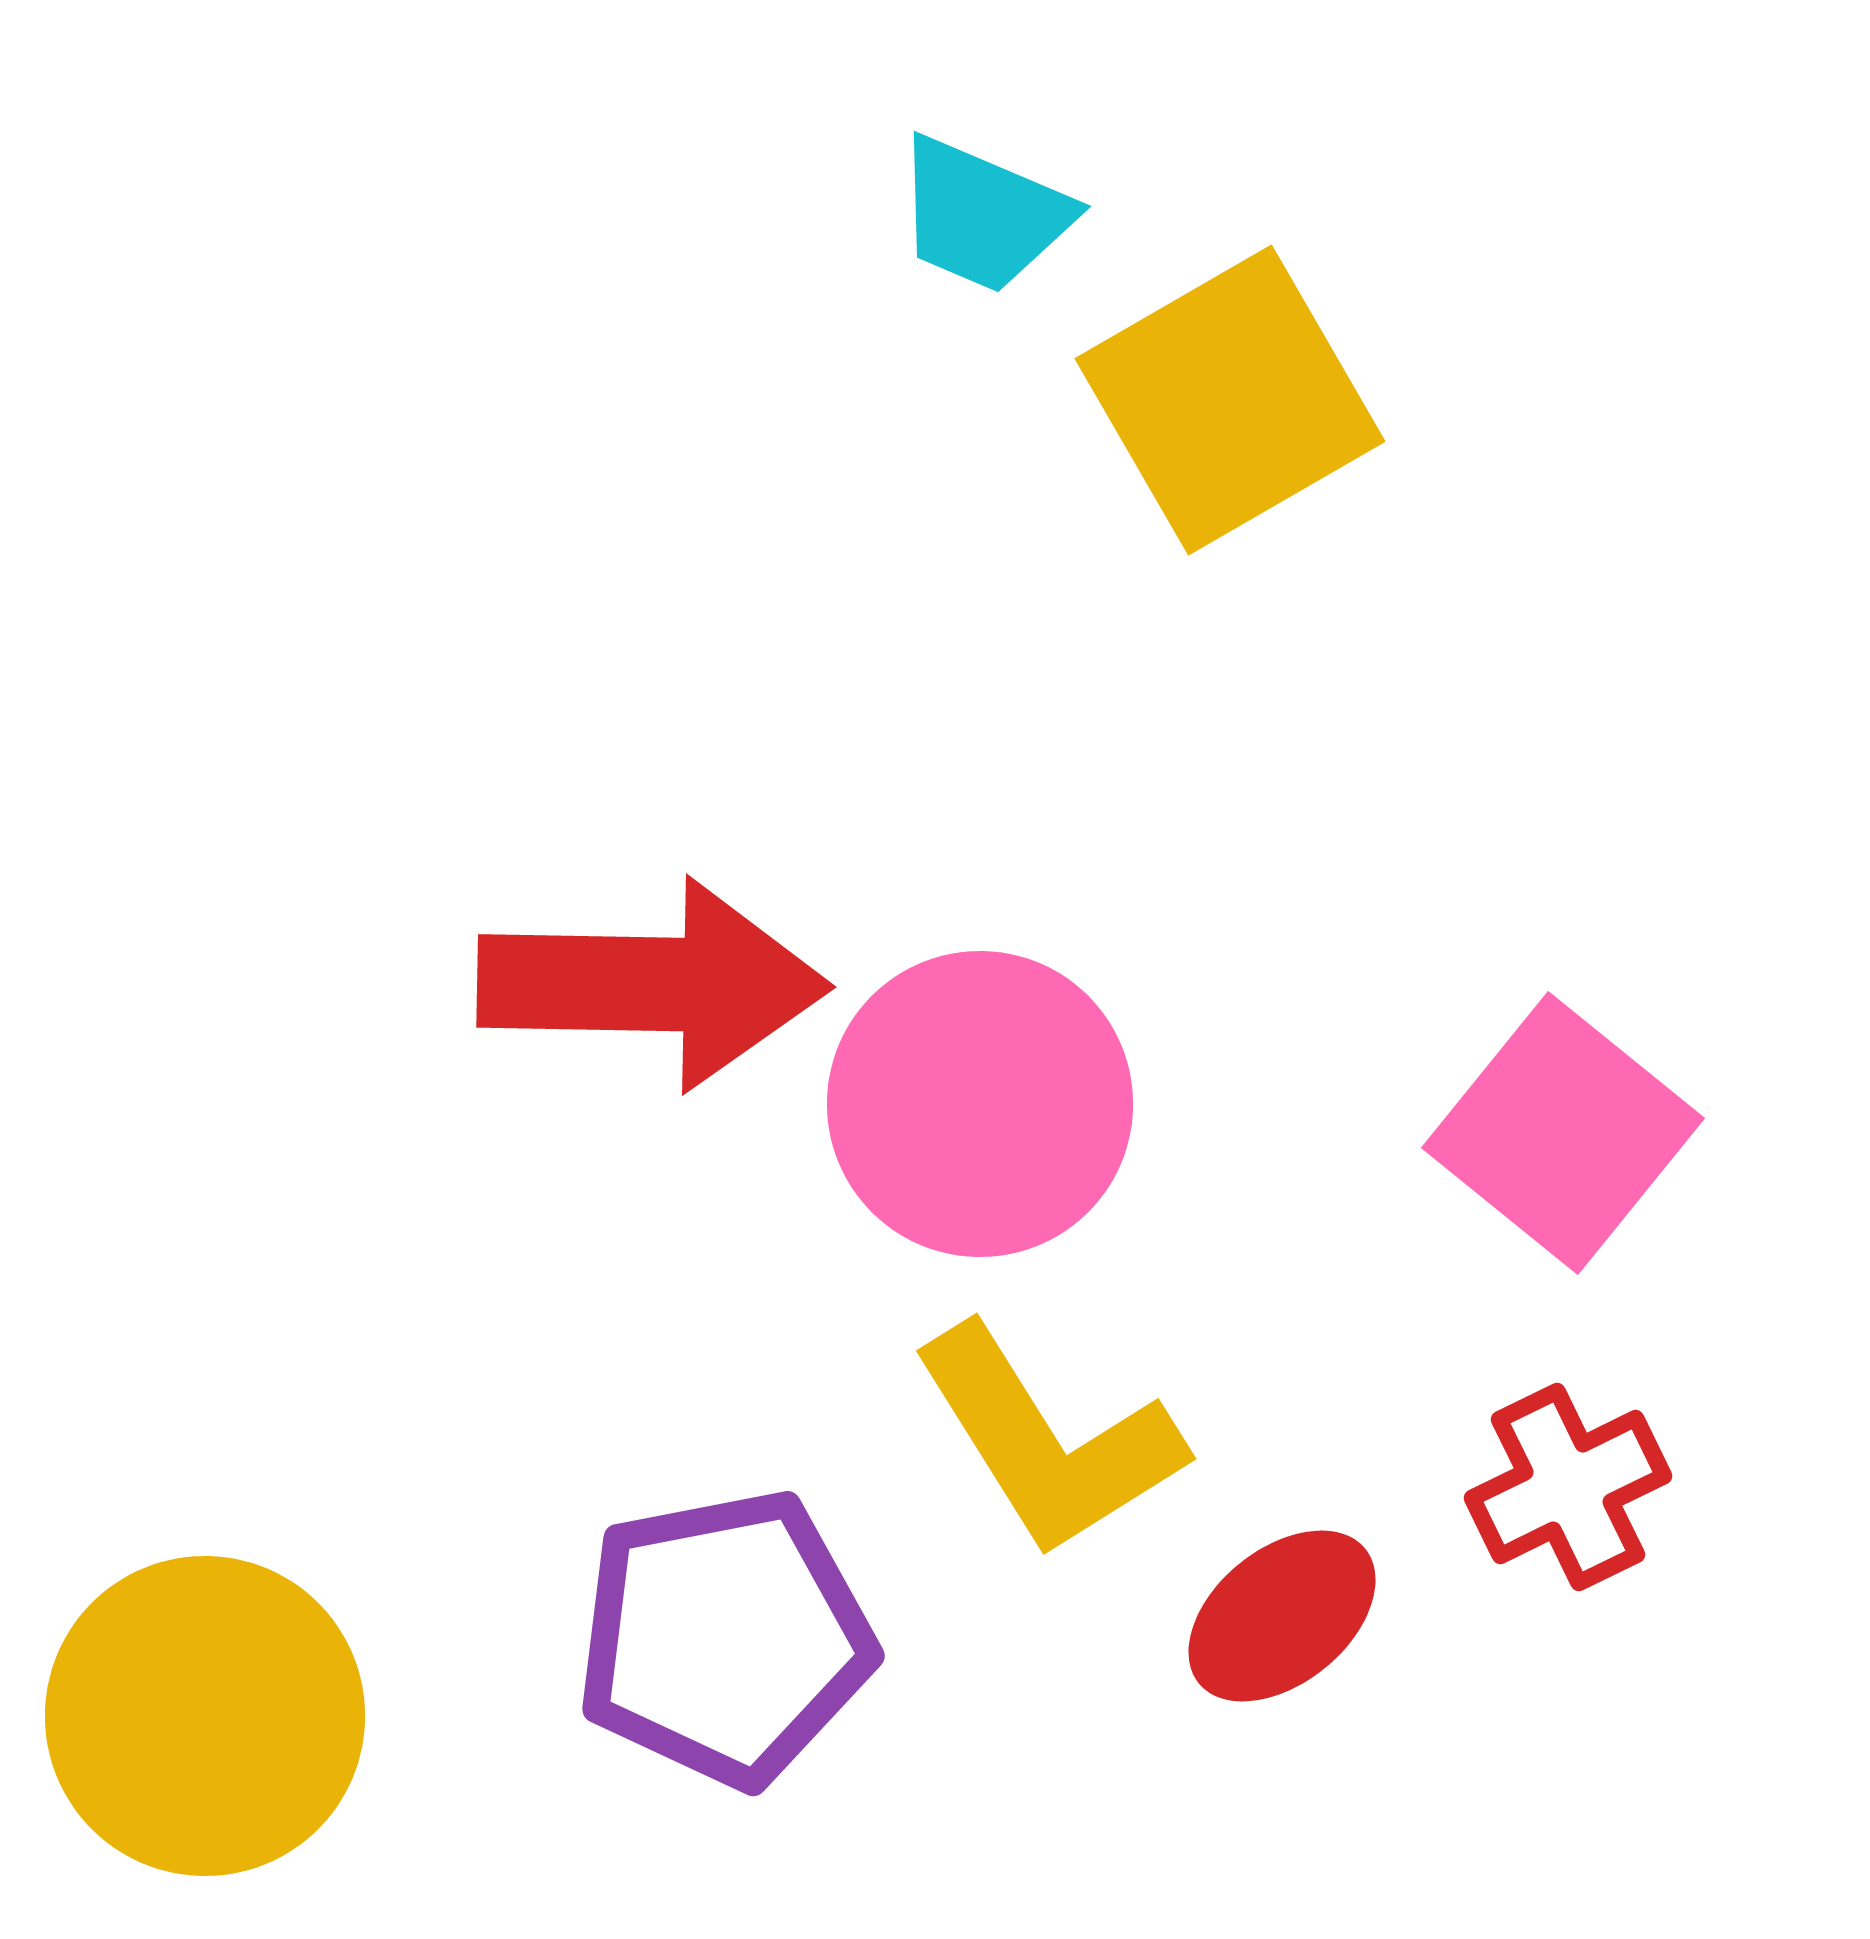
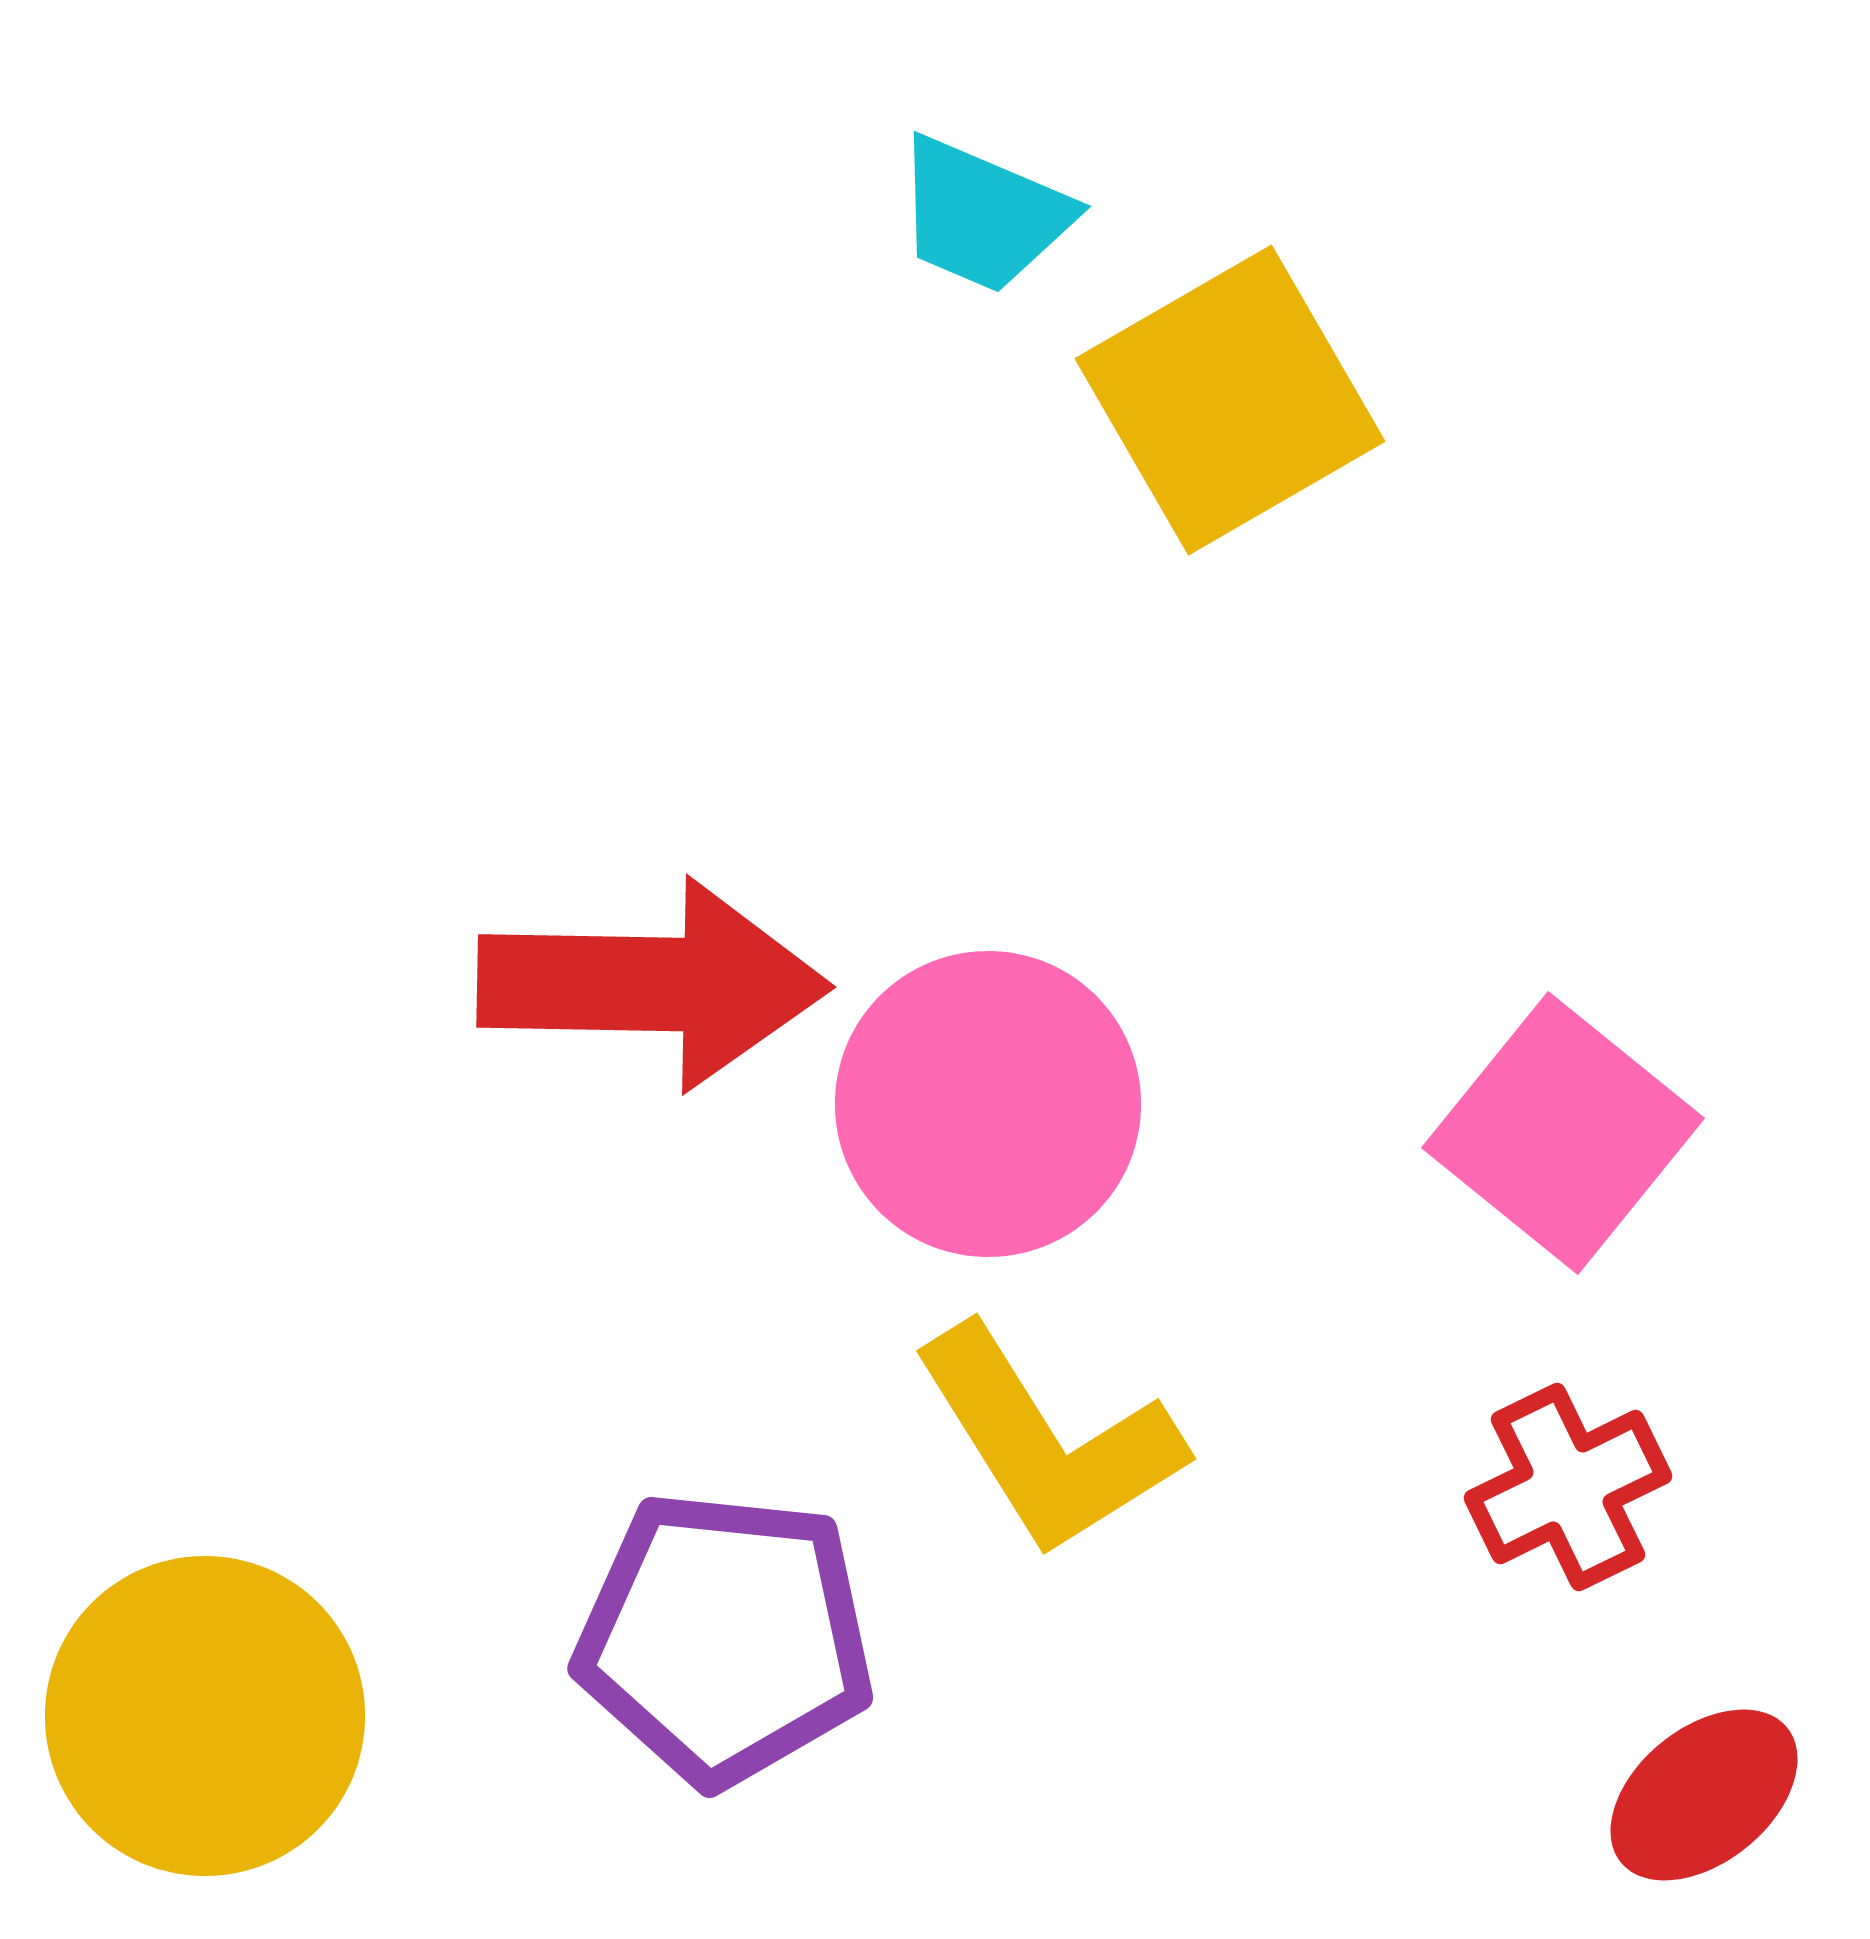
pink circle: moved 8 px right
red ellipse: moved 422 px right, 179 px down
purple pentagon: rotated 17 degrees clockwise
